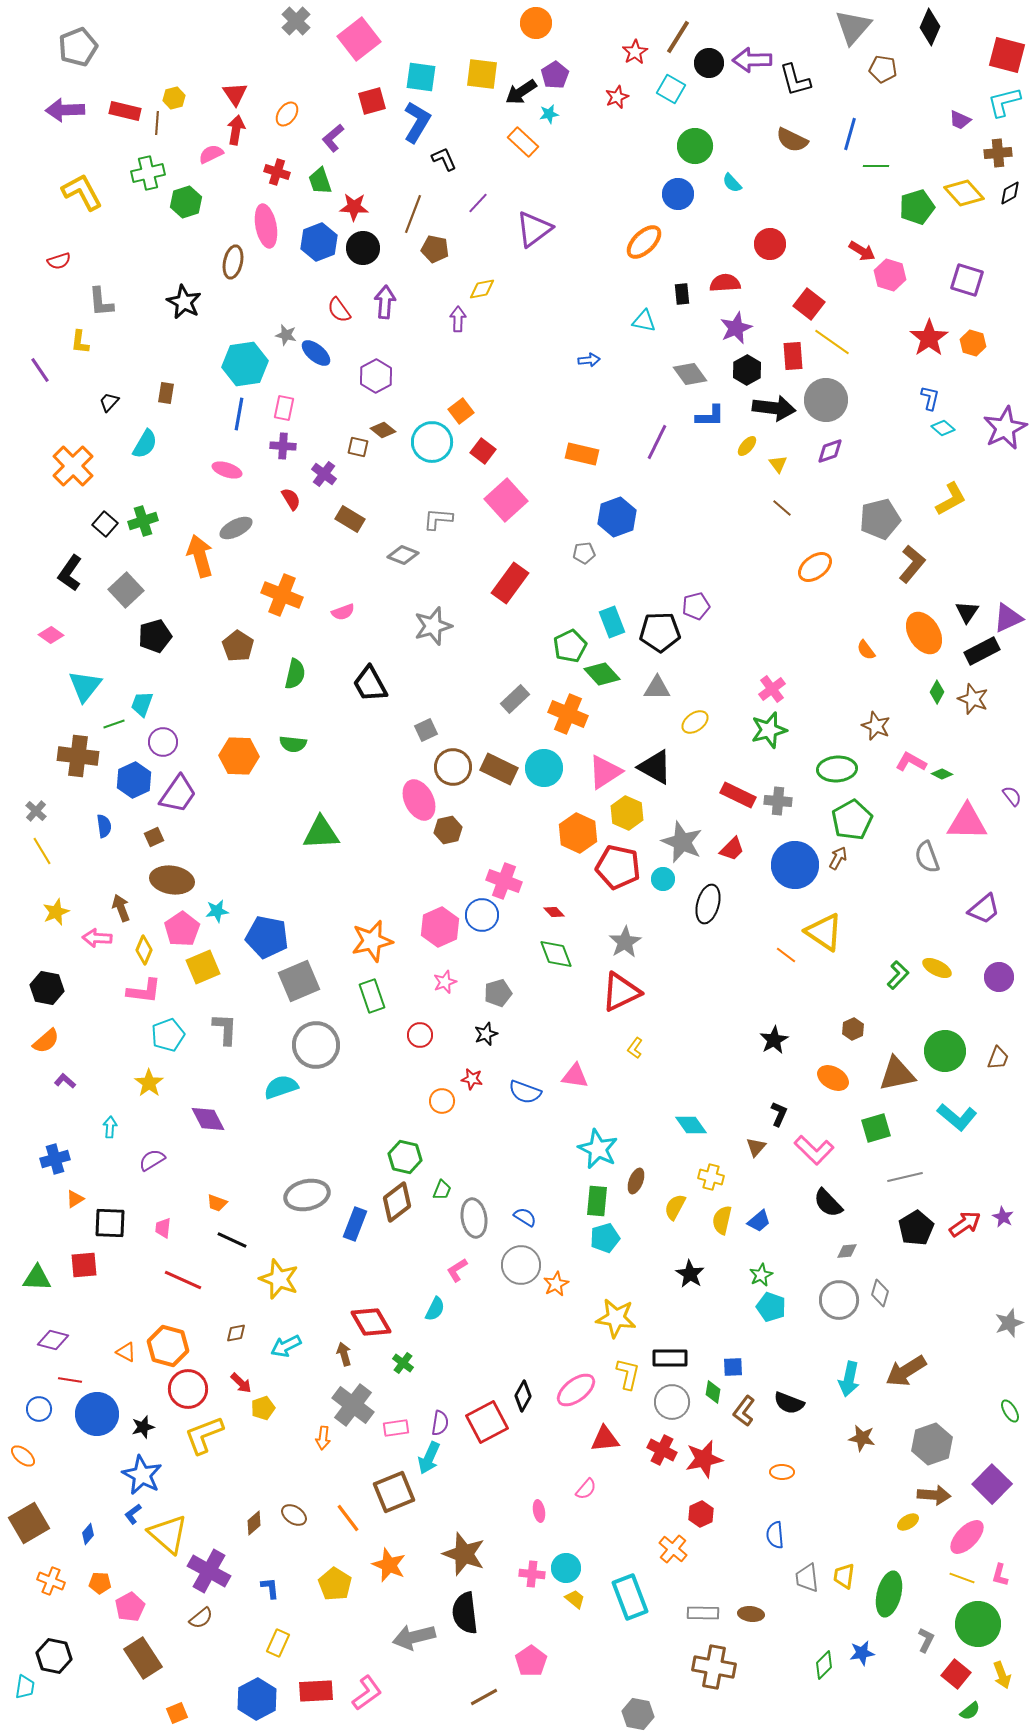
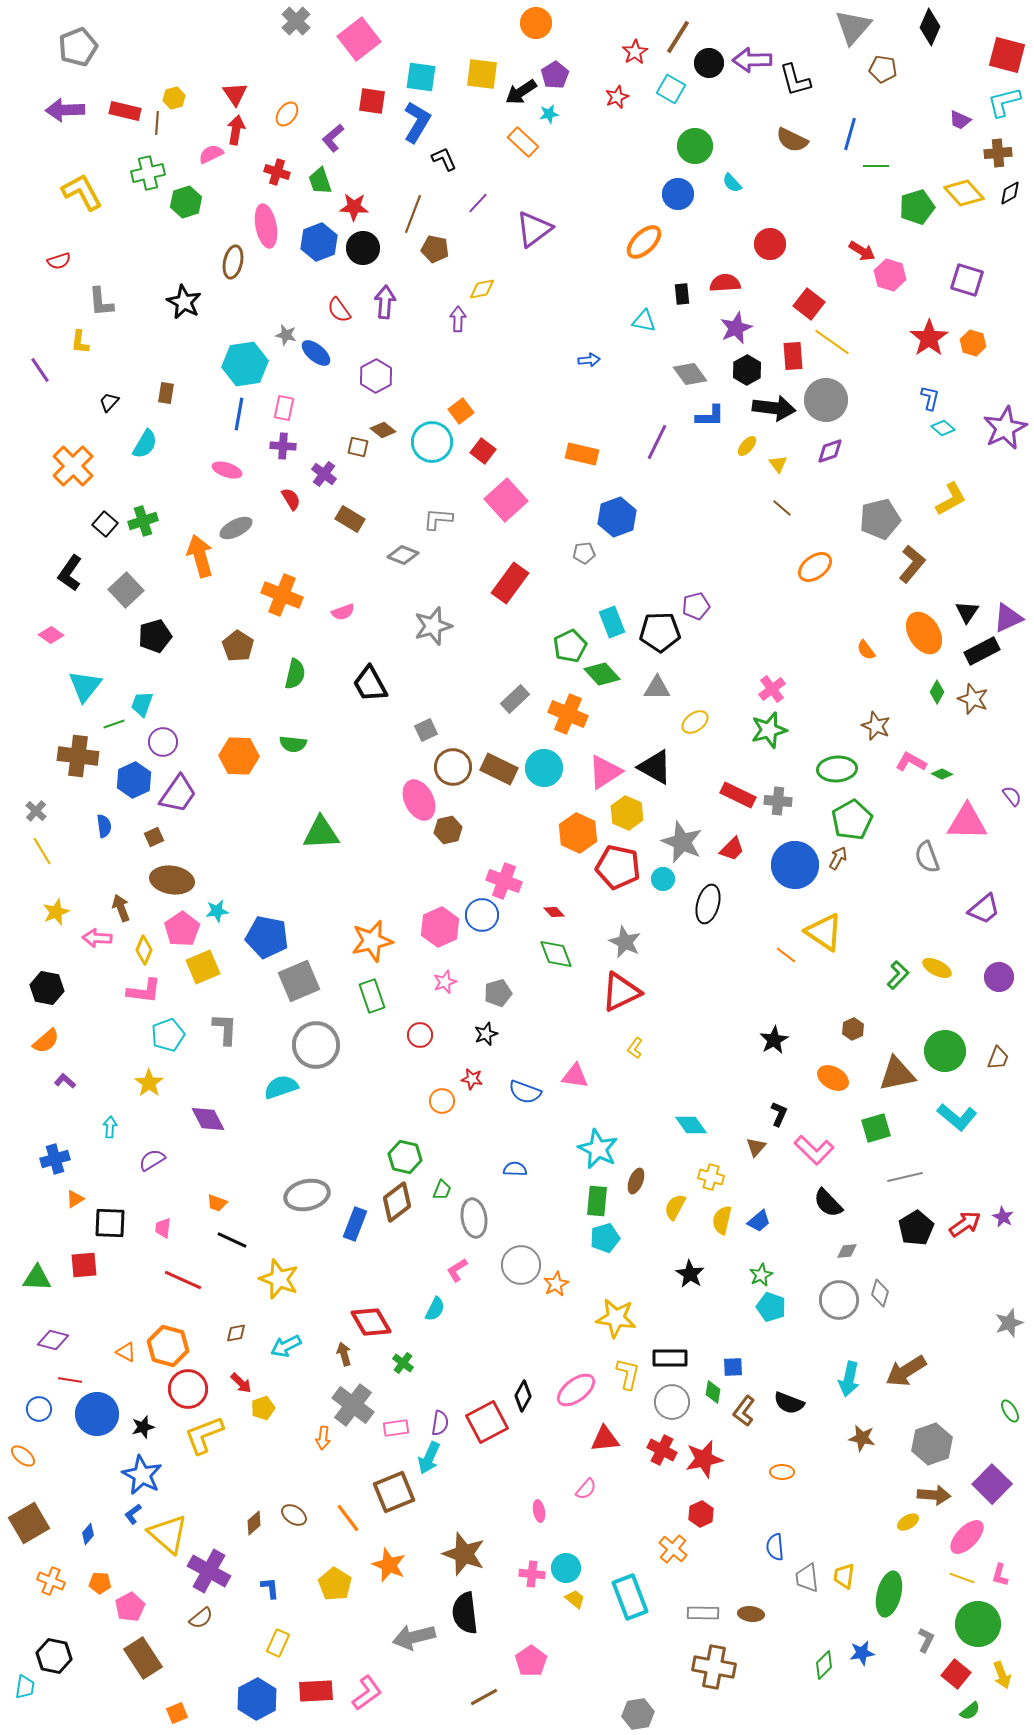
red square at (372, 101): rotated 24 degrees clockwise
gray star at (625, 942): rotated 16 degrees counterclockwise
blue semicircle at (525, 1217): moved 10 px left, 48 px up; rotated 30 degrees counterclockwise
blue semicircle at (775, 1535): moved 12 px down
gray hexagon at (638, 1714): rotated 20 degrees counterclockwise
